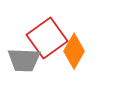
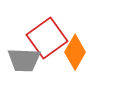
orange diamond: moved 1 px right, 1 px down
